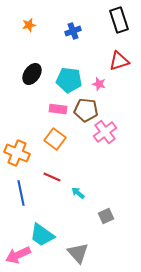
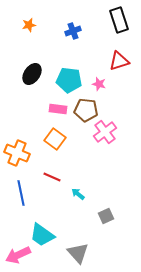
cyan arrow: moved 1 px down
